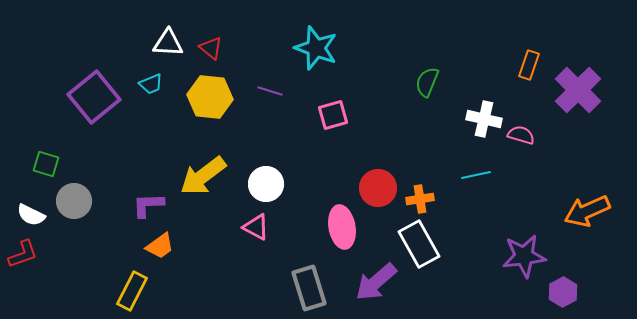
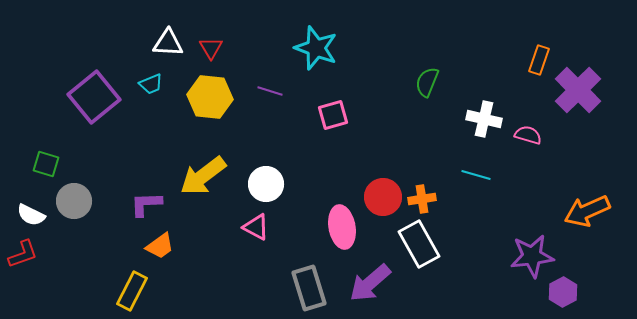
red triangle: rotated 20 degrees clockwise
orange rectangle: moved 10 px right, 5 px up
pink semicircle: moved 7 px right
cyan line: rotated 28 degrees clockwise
red circle: moved 5 px right, 9 px down
orange cross: moved 2 px right
purple L-shape: moved 2 px left, 1 px up
purple star: moved 8 px right
purple arrow: moved 6 px left, 1 px down
